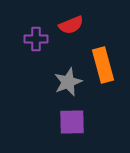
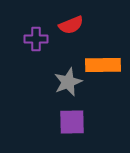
orange rectangle: rotated 76 degrees counterclockwise
